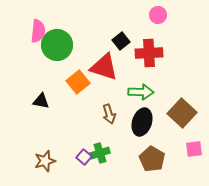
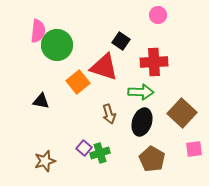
black square: rotated 18 degrees counterclockwise
red cross: moved 5 px right, 9 px down
purple square: moved 9 px up
